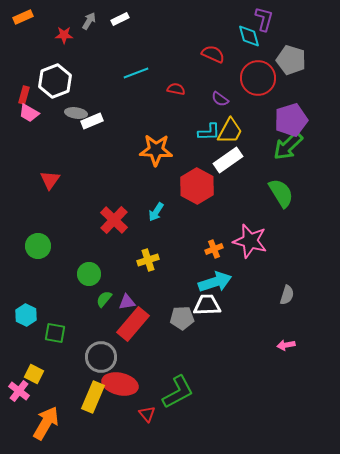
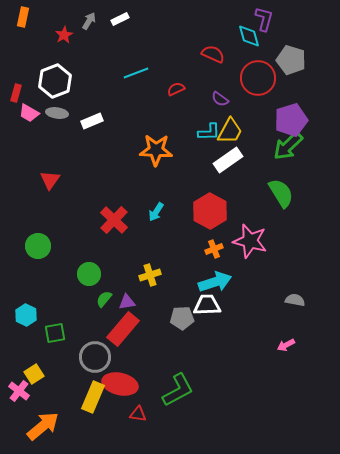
orange rectangle at (23, 17): rotated 54 degrees counterclockwise
red star at (64, 35): rotated 30 degrees counterclockwise
red semicircle at (176, 89): rotated 36 degrees counterclockwise
red rectangle at (24, 95): moved 8 px left, 2 px up
gray ellipse at (76, 113): moved 19 px left
red hexagon at (197, 186): moved 13 px right, 25 px down
yellow cross at (148, 260): moved 2 px right, 15 px down
gray semicircle at (287, 295): moved 8 px right, 5 px down; rotated 96 degrees counterclockwise
red rectangle at (133, 324): moved 10 px left, 5 px down
green square at (55, 333): rotated 20 degrees counterclockwise
pink arrow at (286, 345): rotated 18 degrees counterclockwise
gray circle at (101, 357): moved 6 px left
yellow square at (34, 374): rotated 30 degrees clockwise
green L-shape at (178, 392): moved 2 px up
red triangle at (147, 414): moved 9 px left; rotated 42 degrees counterclockwise
orange arrow at (46, 423): moved 3 px left, 3 px down; rotated 20 degrees clockwise
